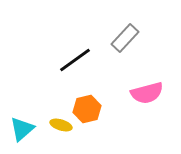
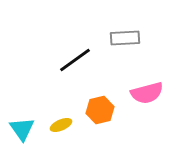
gray rectangle: rotated 44 degrees clockwise
orange hexagon: moved 13 px right, 1 px down
yellow ellipse: rotated 40 degrees counterclockwise
cyan triangle: rotated 24 degrees counterclockwise
